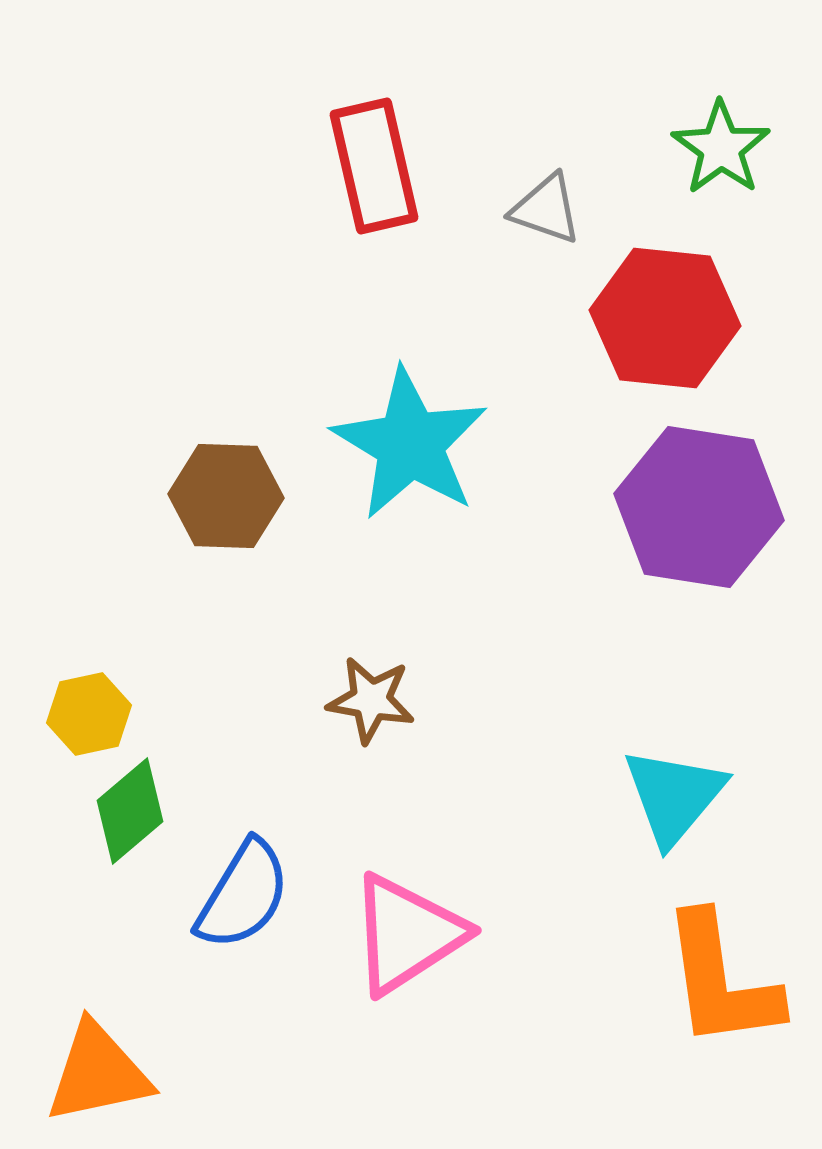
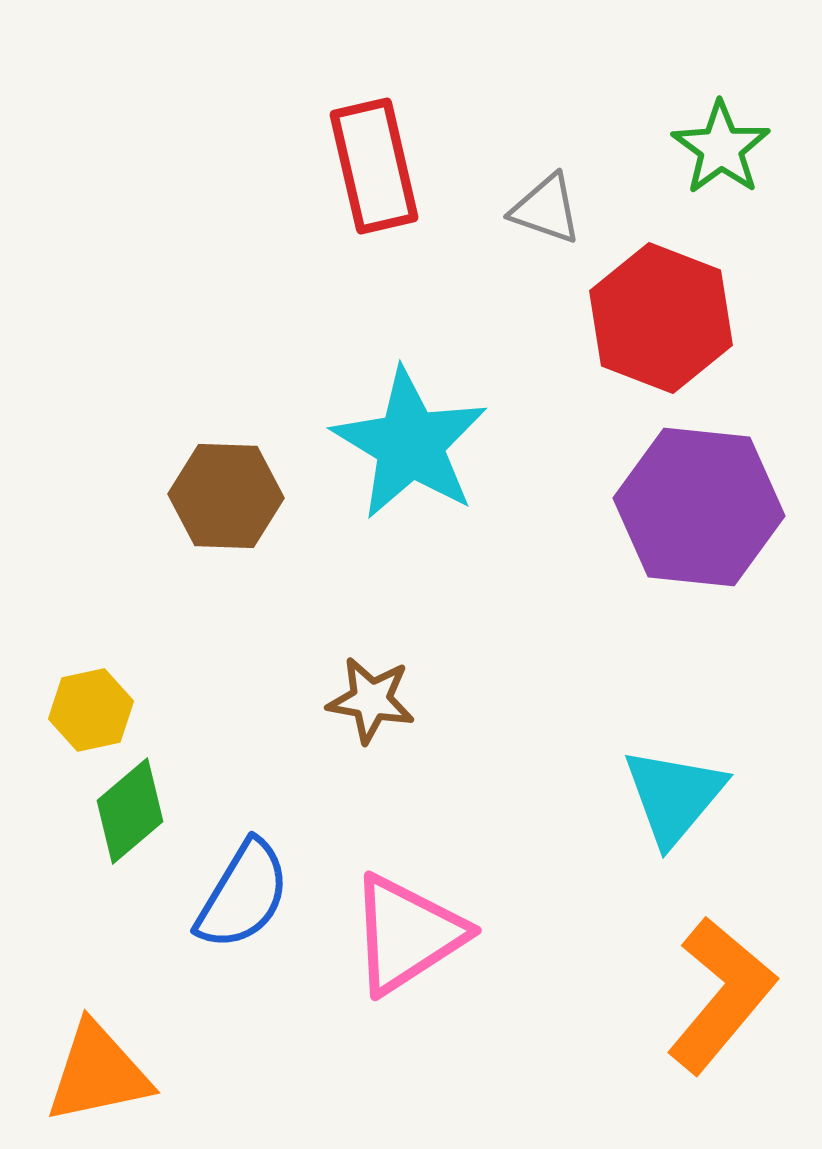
red hexagon: moved 4 px left; rotated 15 degrees clockwise
purple hexagon: rotated 3 degrees counterclockwise
yellow hexagon: moved 2 px right, 4 px up
orange L-shape: moved 14 px down; rotated 132 degrees counterclockwise
